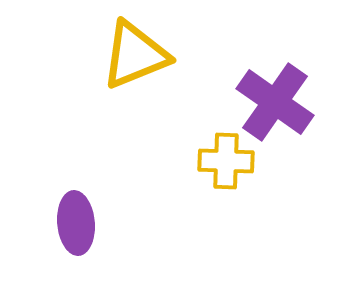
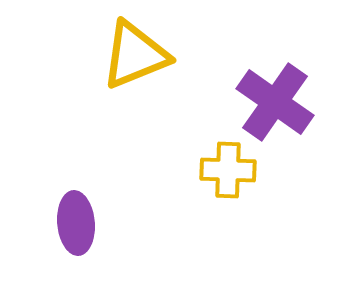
yellow cross: moved 2 px right, 9 px down
